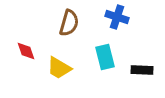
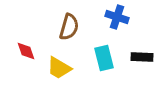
brown semicircle: moved 4 px down
cyan rectangle: moved 1 px left, 1 px down
black rectangle: moved 13 px up
